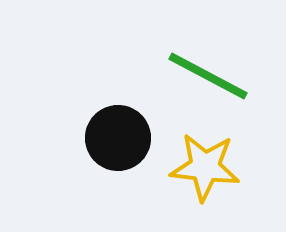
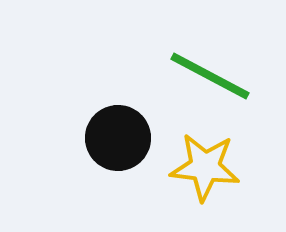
green line: moved 2 px right
